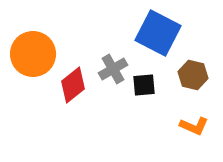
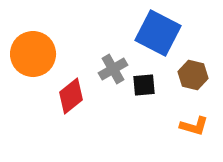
red diamond: moved 2 px left, 11 px down
orange L-shape: rotated 8 degrees counterclockwise
